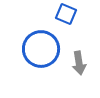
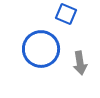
gray arrow: moved 1 px right
